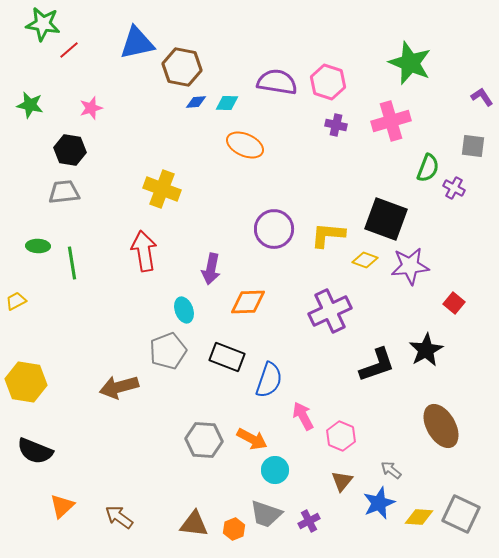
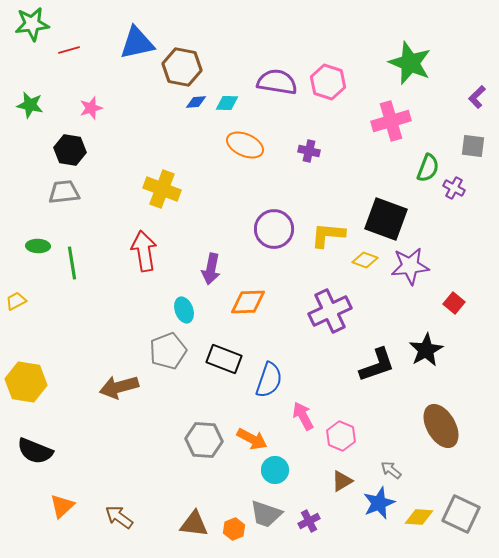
green star at (43, 24): moved 11 px left; rotated 16 degrees counterclockwise
red line at (69, 50): rotated 25 degrees clockwise
purple L-shape at (482, 97): moved 5 px left; rotated 100 degrees counterclockwise
purple cross at (336, 125): moved 27 px left, 26 px down
black rectangle at (227, 357): moved 3 px left, 2 px down
brown triangle at (342, 481): rotated 20 degrees clockwise
